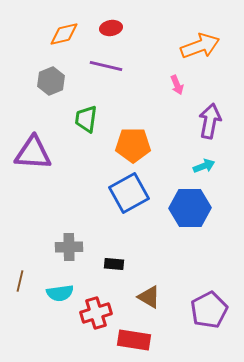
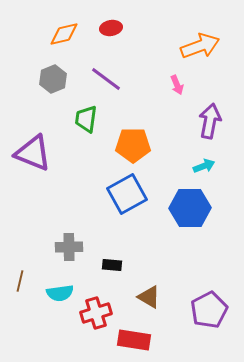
purple line: moved 13 px down; rotated 24 degrees clockwise
gray hexagon: moved 2 px right, 2 px up
purple triangle: rotated 18 degrees clockwise
blue square: moved 2 px left, 1 px down
black rectangle: moved 2 px left, 1 px down
